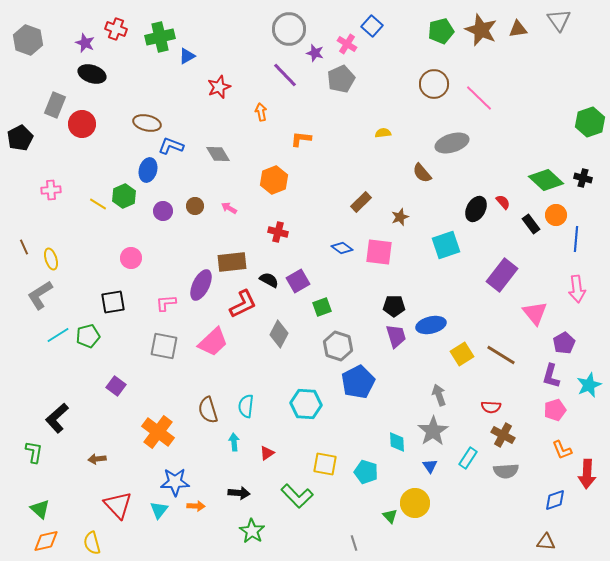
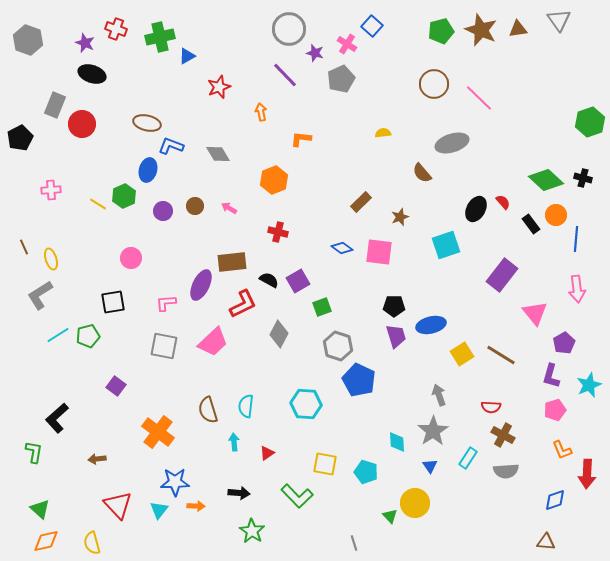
blue pentagon at (358, 382): moved 1 px right, 2 px up; rotated 20 degrees counterclockwise
